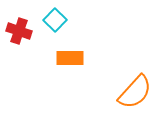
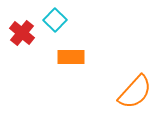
red cross: moved 3 px right, 2 px down; rotated 20 degrees clockwise
orange rectangle: moved 1 px right, 1 px up
